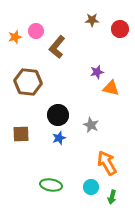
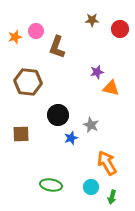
brown L-shape: rotated 20 degrees counterclockwise
blue star: moved 12 px right
